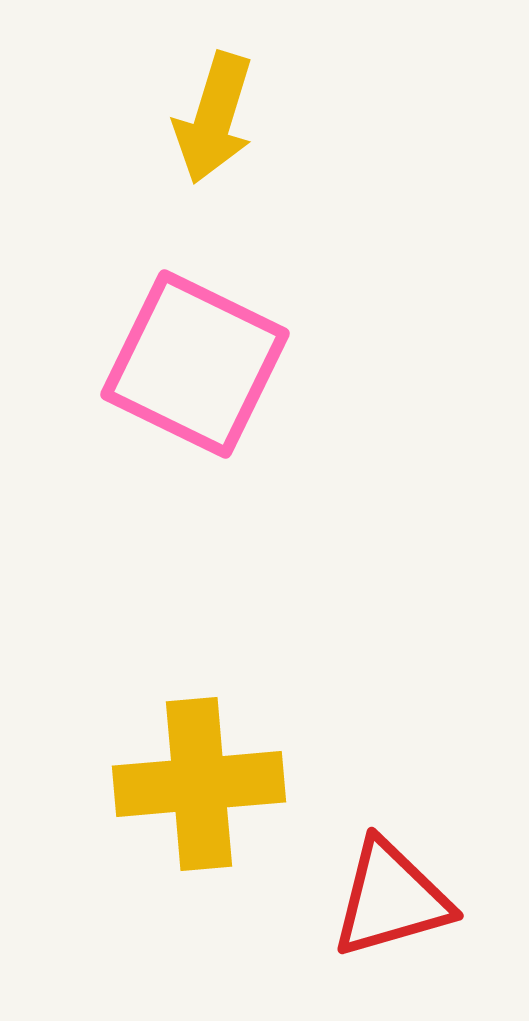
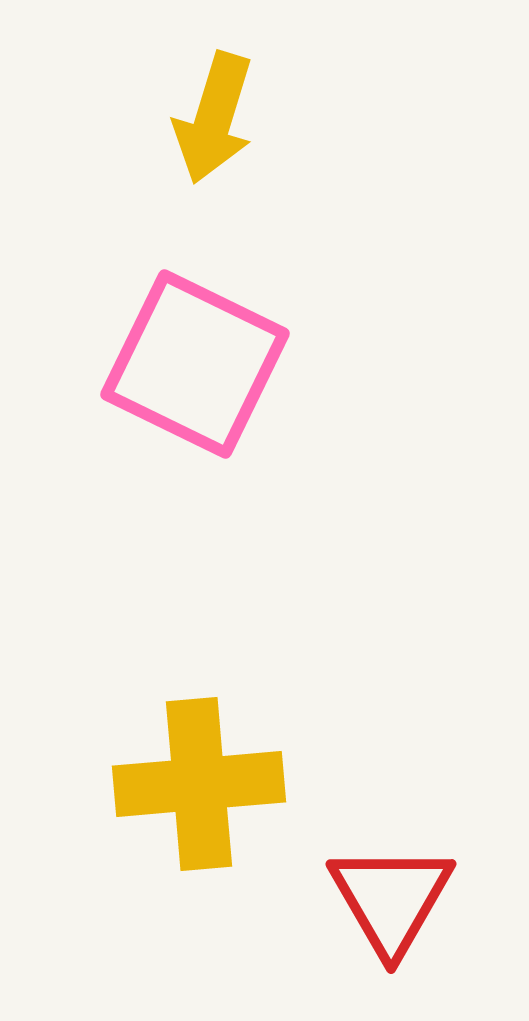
red triangle: rotated 44 degrees counterclockwise
